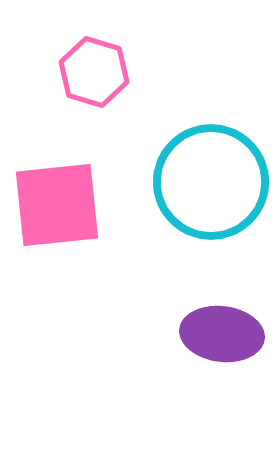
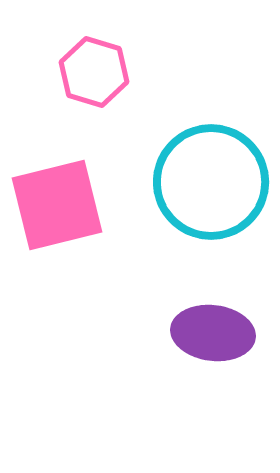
pink square: rotated 8 degrees counterclockwise
purple ellipse: moved 9 px left, 1 px up
